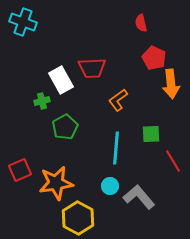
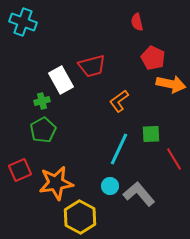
red semicircle: moved 4 px left, 1 px up
red pentagon: moved 1 px left
red trapezoid: moved 2 px up; rotated 12 degrees counterclockwise
orange arrow: rotated 72 degrees counterclockwise
orange L-shape: moved 1 px right, 1 px down
green pentagon: moved 22 px left, 3 px down
cyan line: moved 3 px right, 1 px down; rotated 20 degrees clockwise
red line: moved 1 px right, 2 px up
gray L-shape: moved 3 px up
yellow hexagon: moved 2 px right, 1 px up
